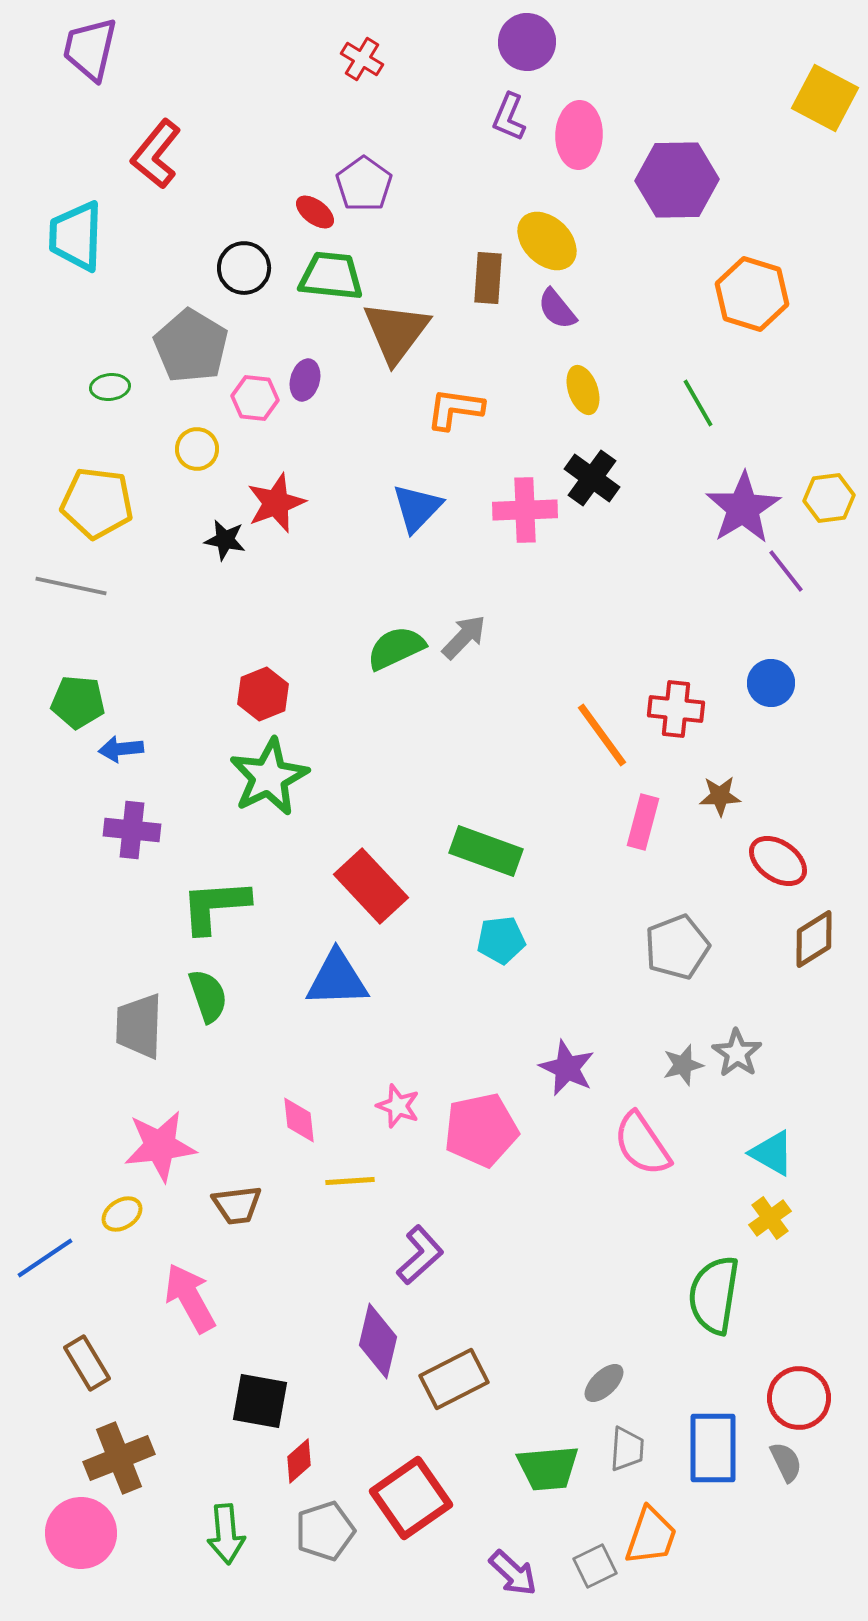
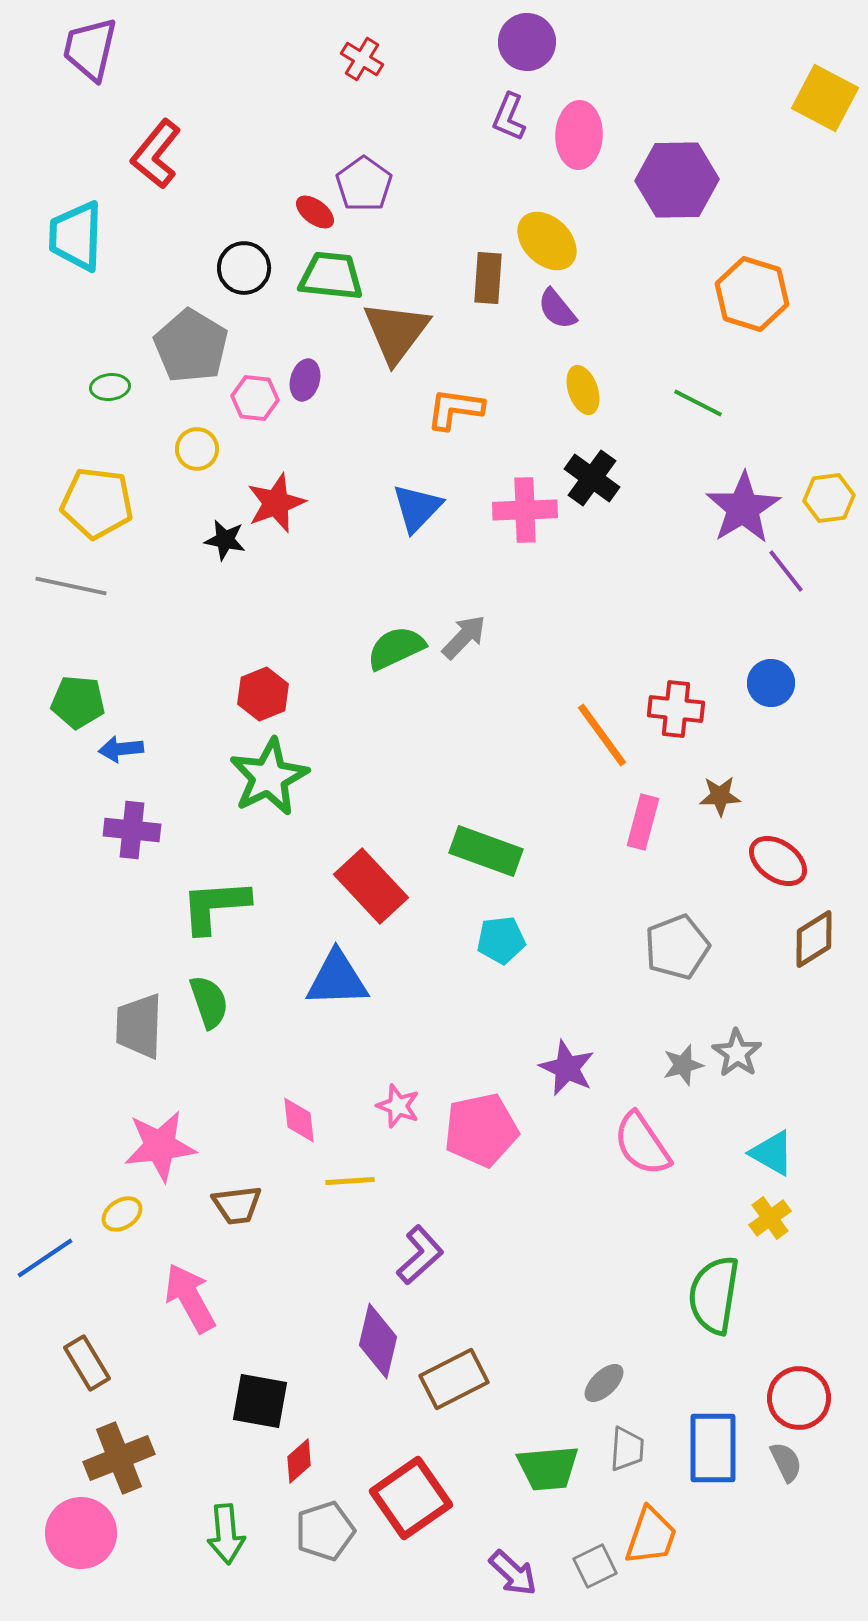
green line at (698, 403): rotated 33 degrees counterclockwise
green semicircle at (208, 996): moved 1 px right, 6 px down
